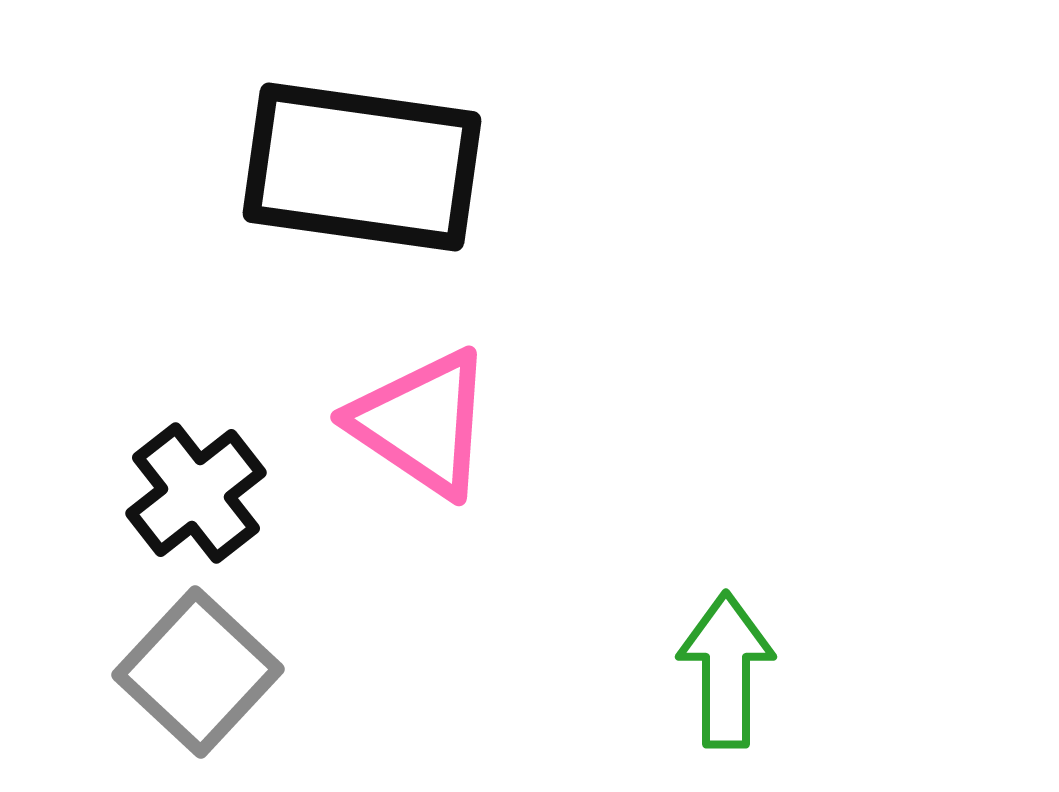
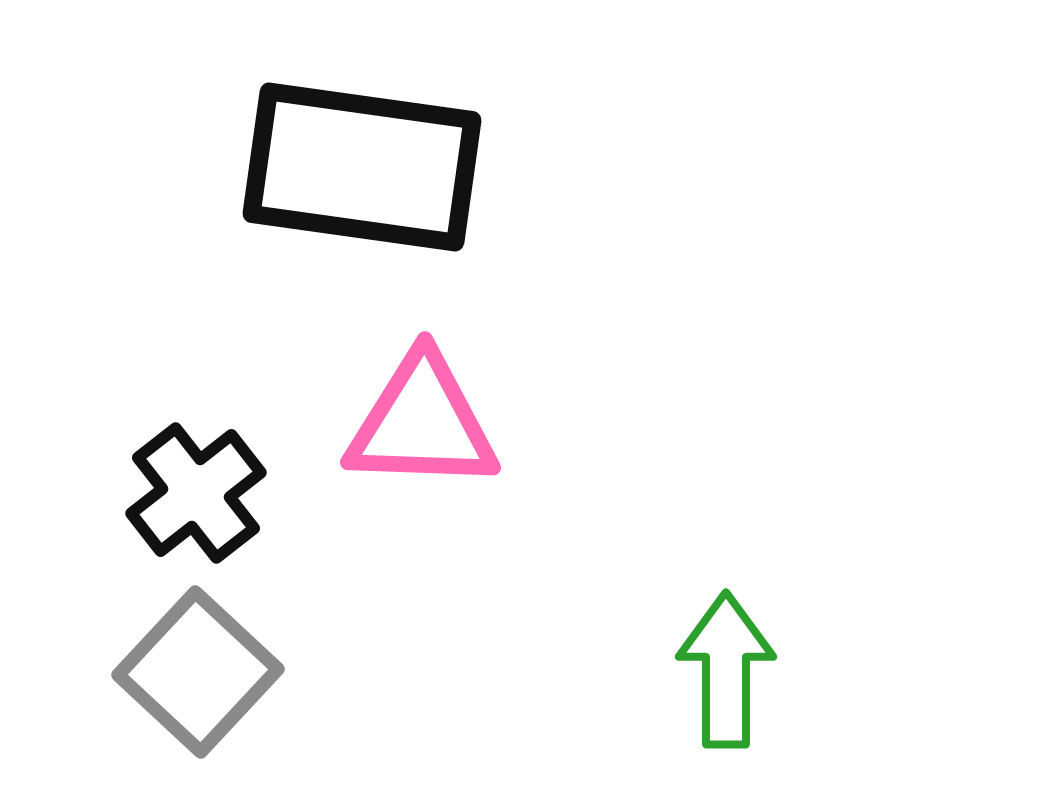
pink triangle: rotated 32 degrees counterclockwise
